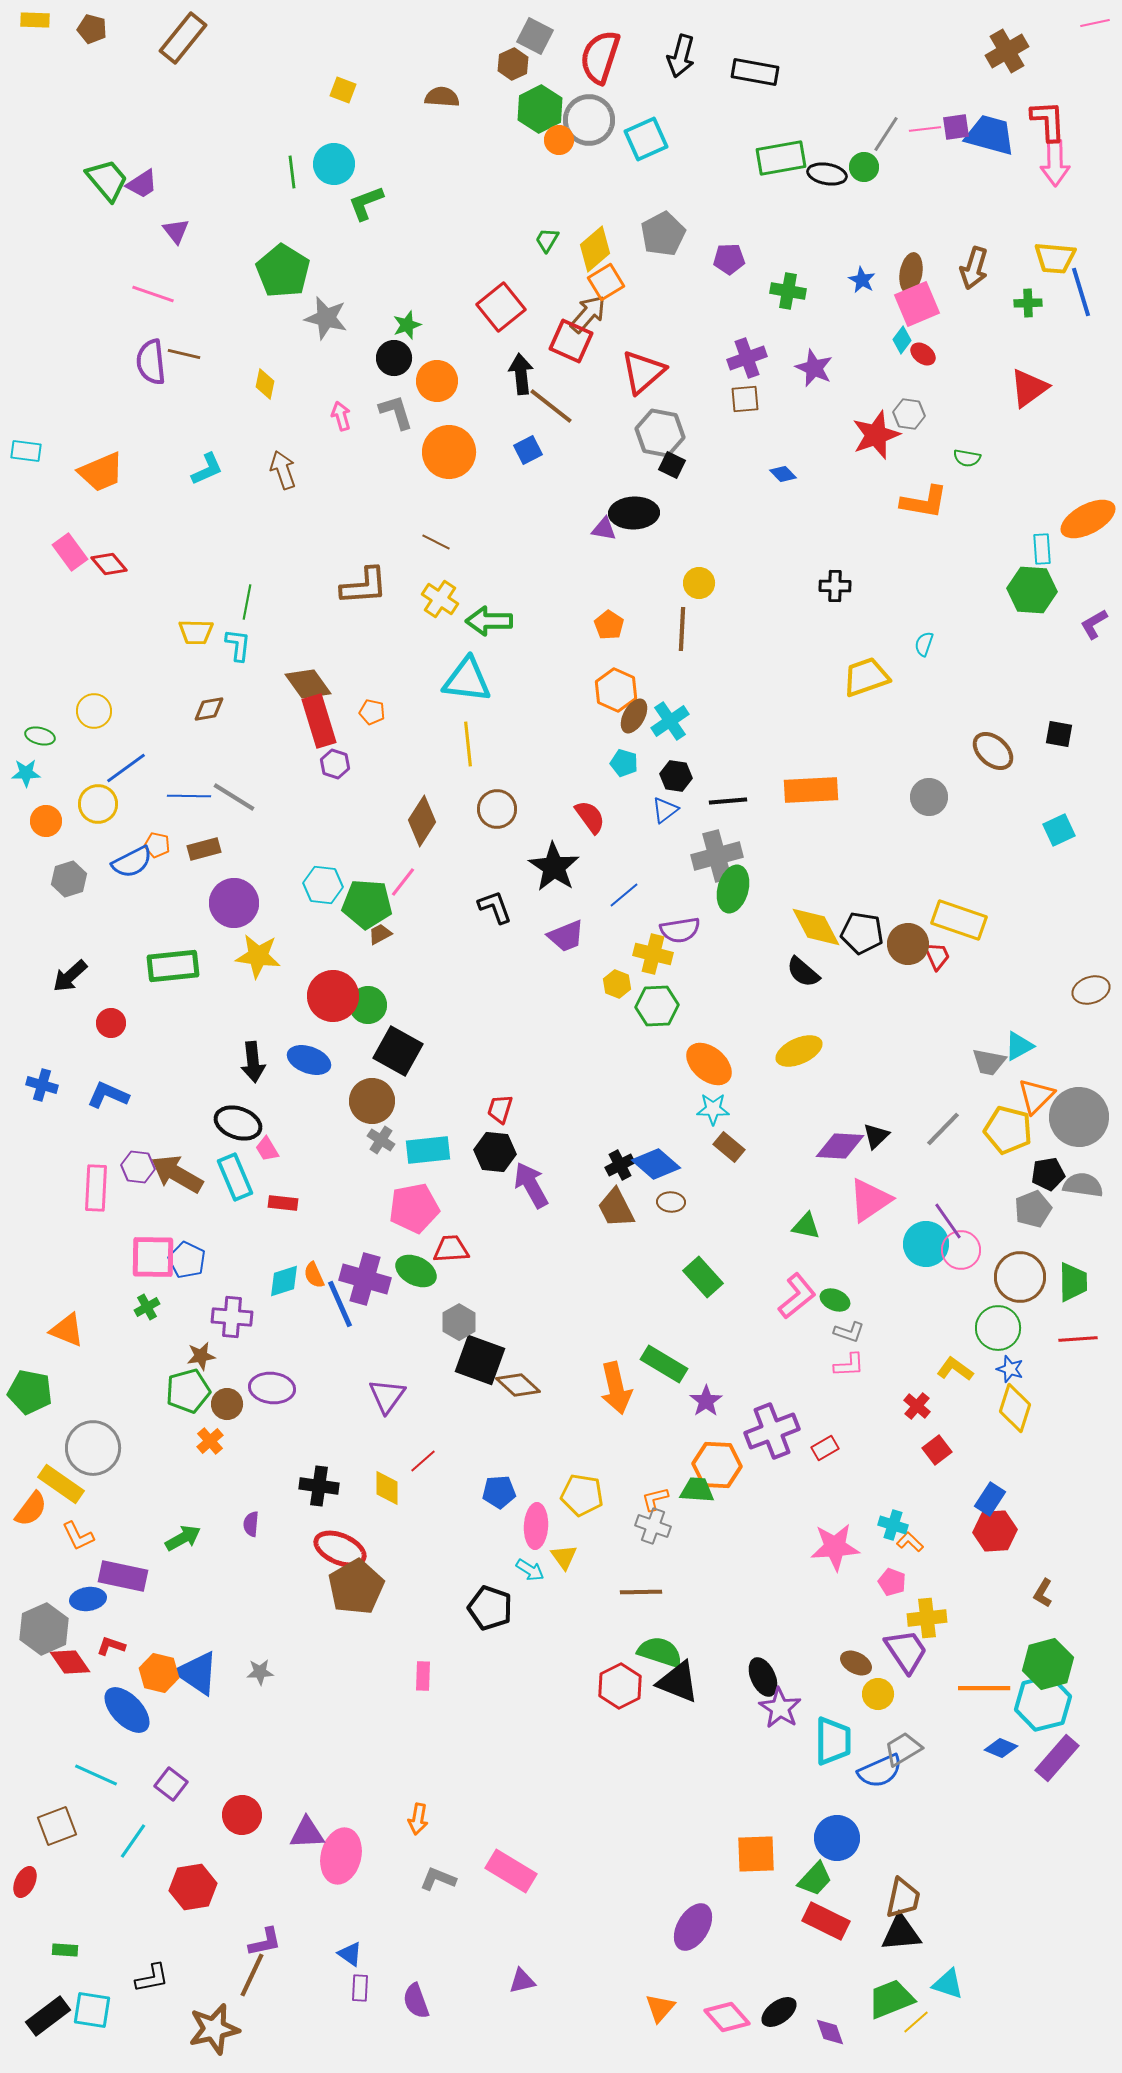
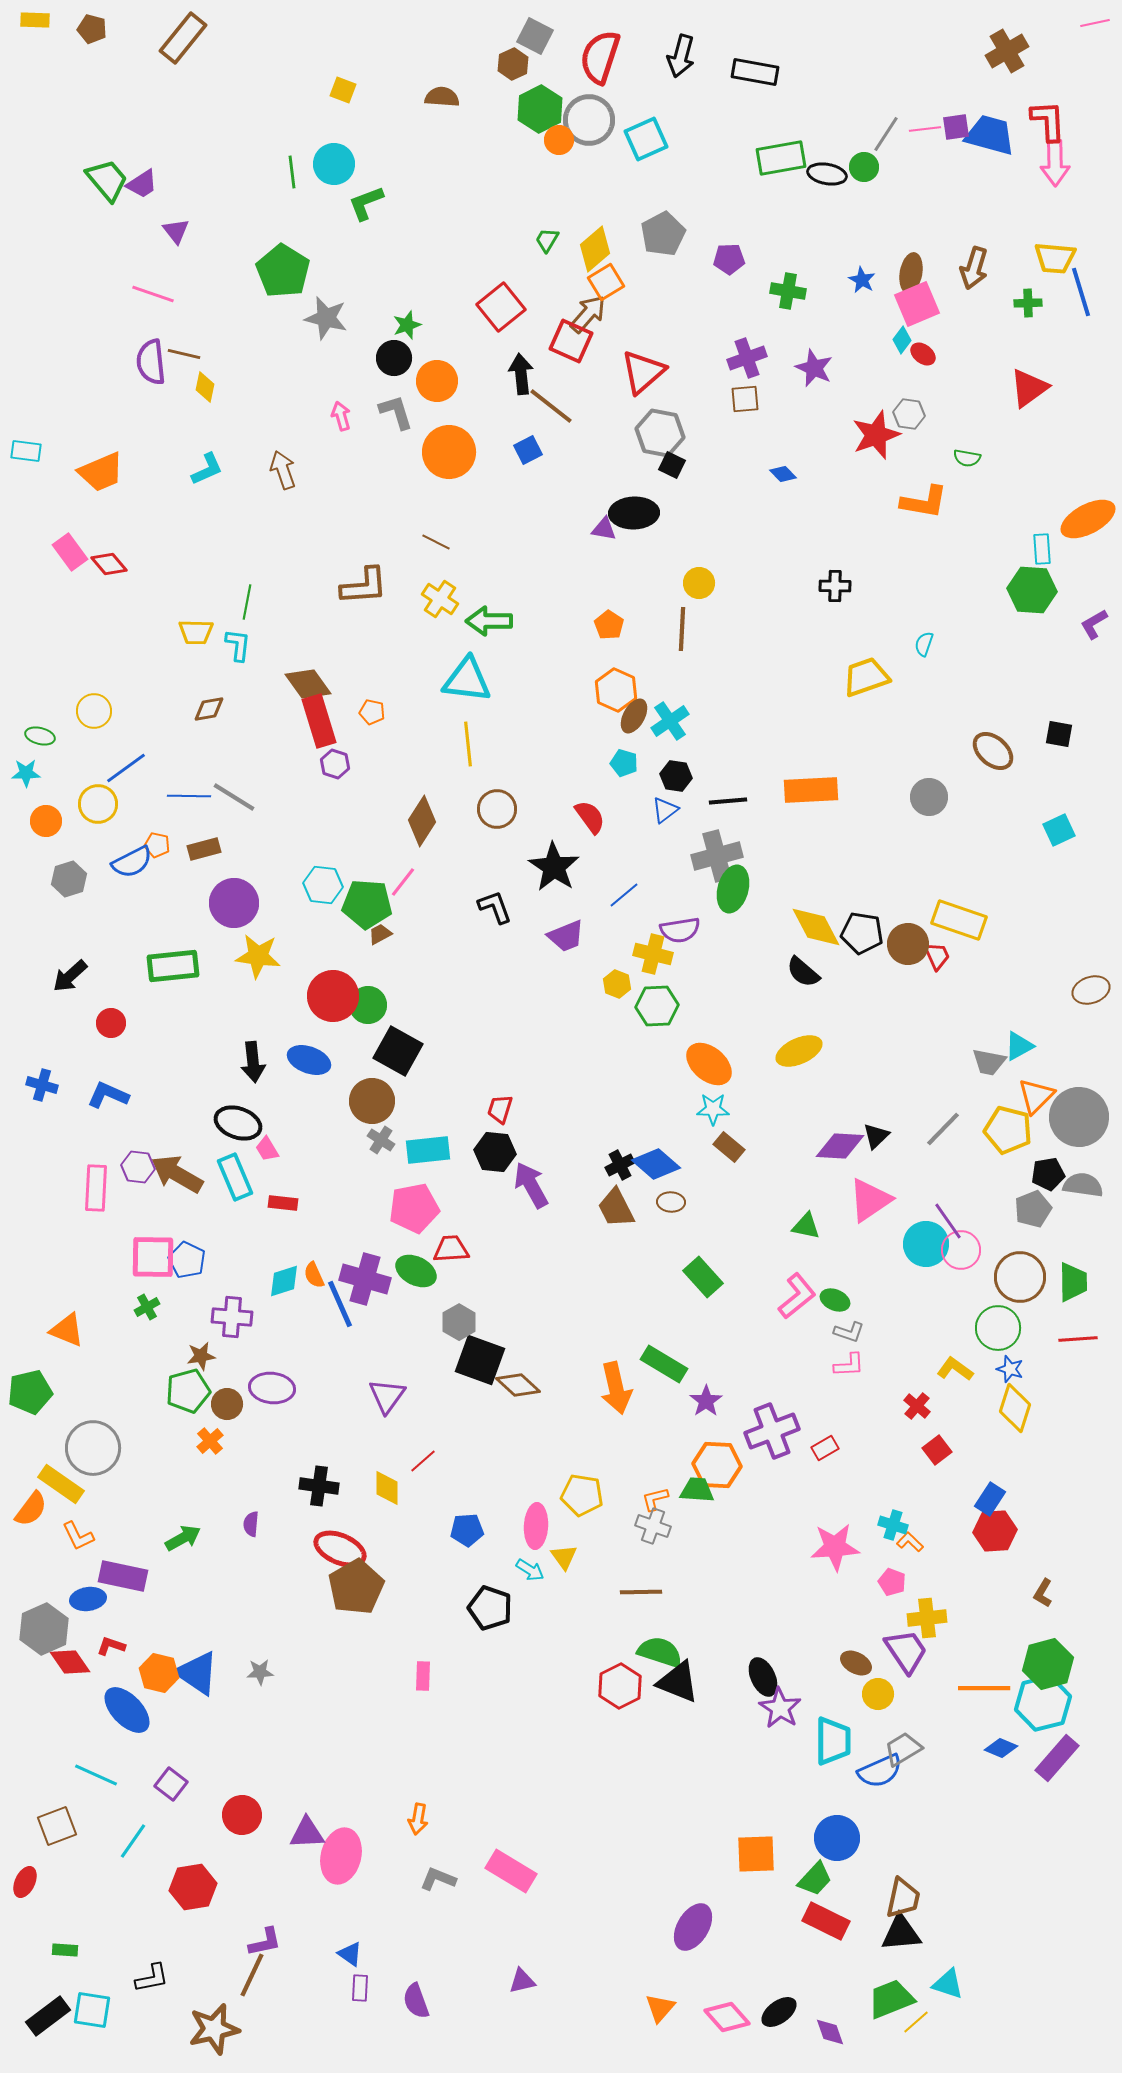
yellow diamond at (265, 384): moved 60 px left, 3 px down
green pentagon at (30, 1392): rotated 24 degrees counterclockwise
blue pentagon at (499, 1492): moved 32 px left, 38 px down
